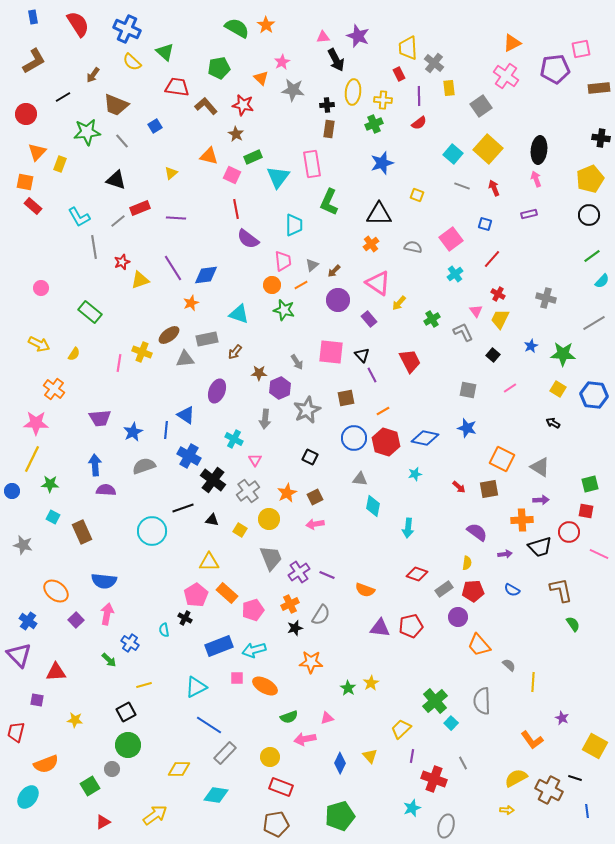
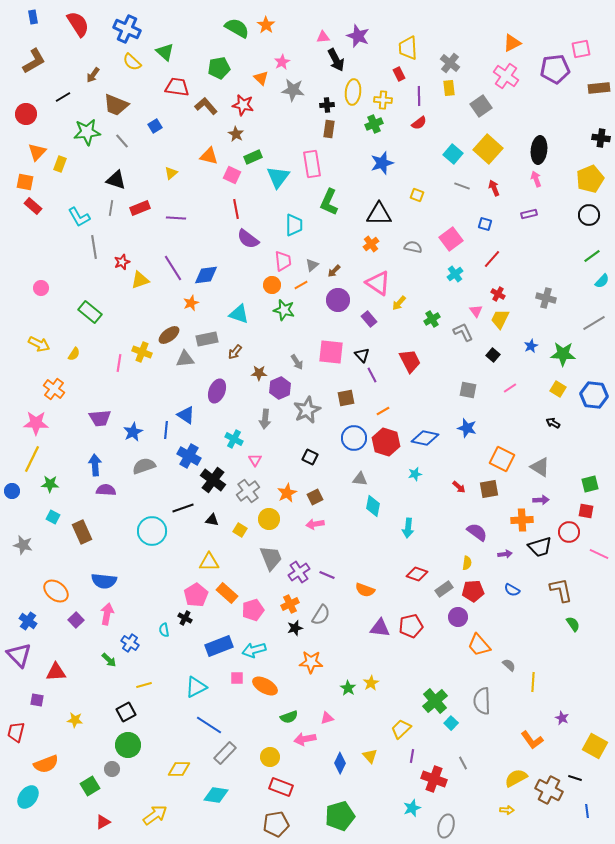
gray cross at (434, 63): moved 16 px right
gray line at (118, 221): moved 7 px left, 13 px up; rotated 42 degrees counterclockwise
